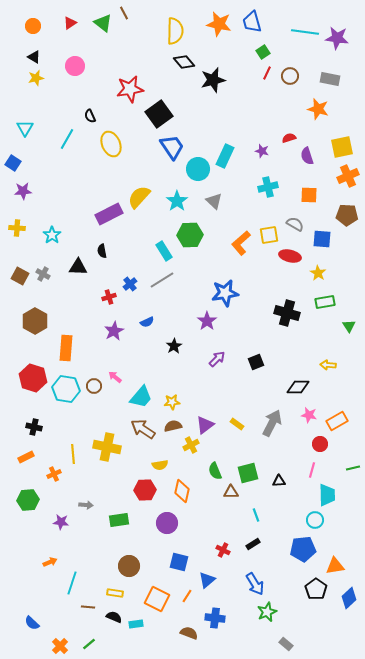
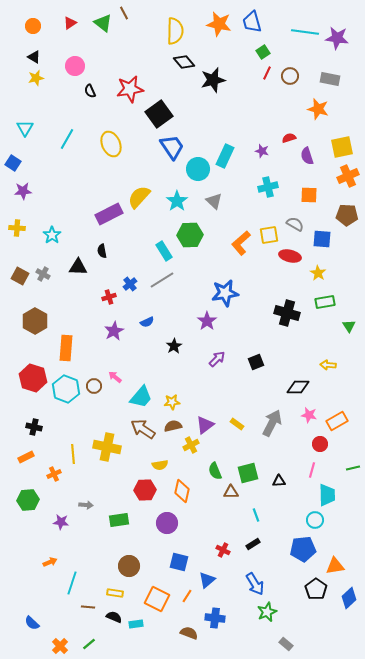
black semicircle at (90, 116): moved 25 px up
cyan hexagon at (66, 389): rotated 12 degrees clockwise
